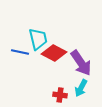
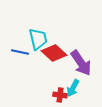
red diamond: rotated 15 degrees clockwise
cyan arrow: moved 8 px left
